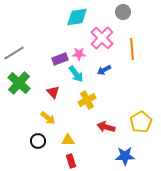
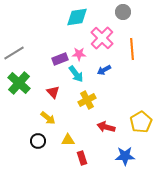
red rectangle: moved 11 px right, 3 px up
